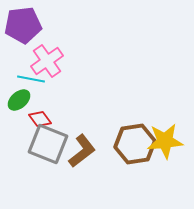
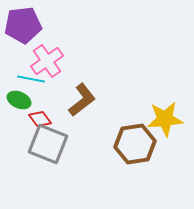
green ellipse: rotated 65 degrees clockwise
yellow star: moved 22 px up
brown L-shape: moved 51 px up
